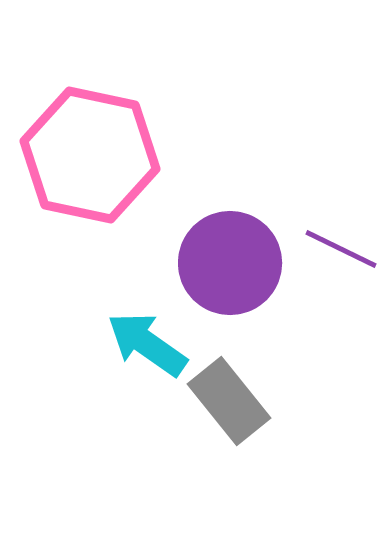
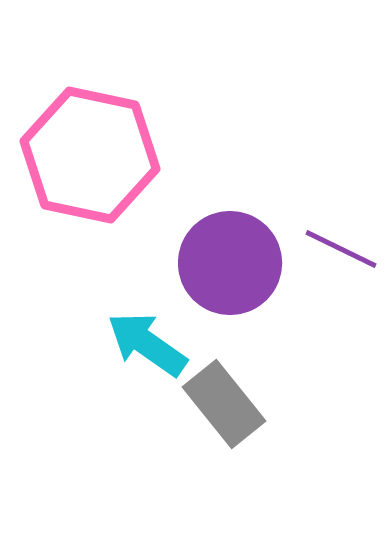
gray rectangle: moved 5 px left, 3 px down
